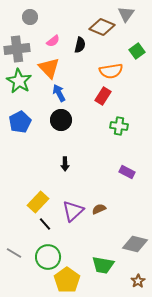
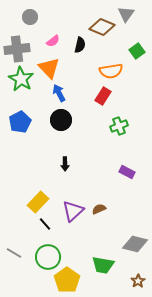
green star: moved 2 px right, 2 px up
green cross: rotated 30 degrees counterclockwise
